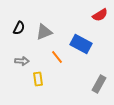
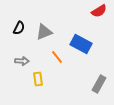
red semicircle: moved 1 px left, 4 px up
